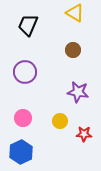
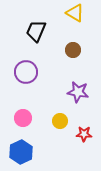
black trapezoid: moved 8 px right, 6 px down
purple circle: moved 1 px right
